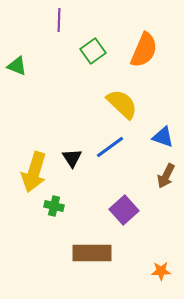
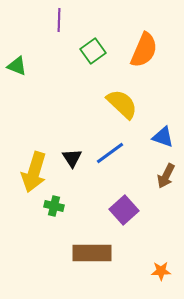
blue line: moved 6 px down
